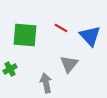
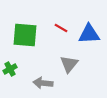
blue triangle: moved 1 px left, 2 px up; rotated 50 degrees counterclockwise
gray arrow: moved 3 px left; rotated 72 degrees counterclockwise
